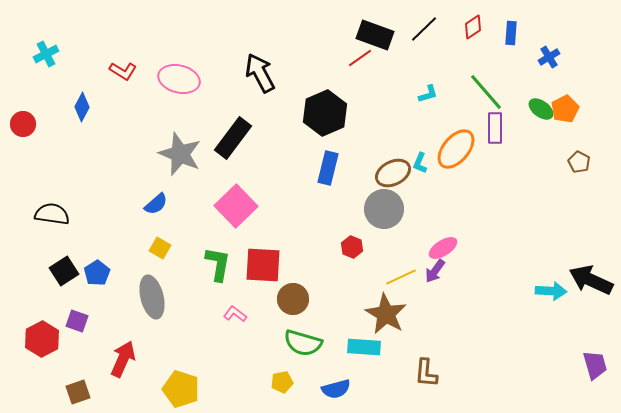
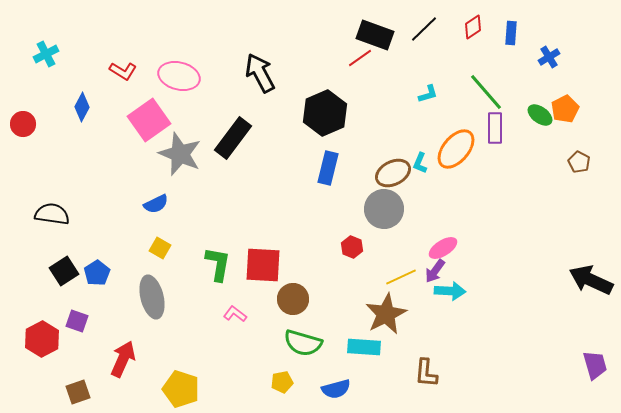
pink ellipse at (179, 79): moved 3 px up
green ellipse at (541, 109): moved 1 px left, 6 px down
blue semicircle at (156, 204): rotated 15 degrees clockwise
pink square at (236, 206): moved 87 px left, 86 px up; rotated 9 degrees clockwise
cyan arrow at (551, 291): moved 101 px left
brown star at (386, 314): rotated 15 degrees clockwise
